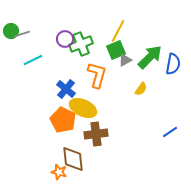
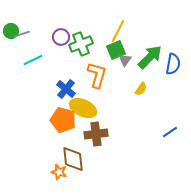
purple circle: moved 4 px left, 2 px up
gray triangle: rotated 24 degrees counterclockwise
orange pentagon: rotated 10 degrees counterclockwise
